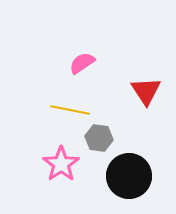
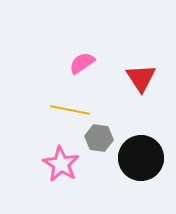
red triangle: moved 5 px left, 13 px up
pink star: rotated 6 degrees counterclockwise
black circle: moved 12 px right, 18 px up
